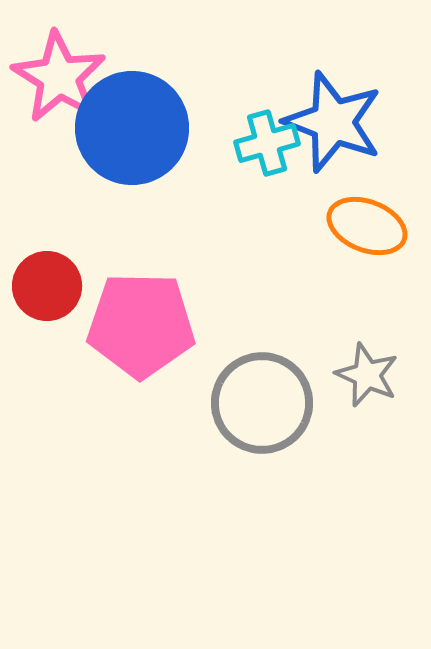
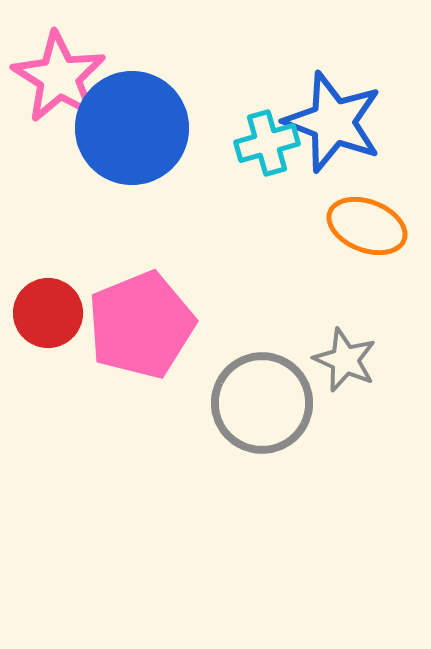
red circle: moved 1 px right, 27 px down
pink pentagon: rotated 23 degrees counterclockwise
gray star: moved 22 px left, 15 px up
